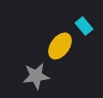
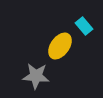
gray star: rotated 12 degrees clockwise
